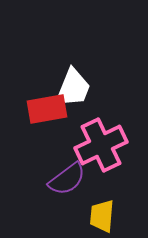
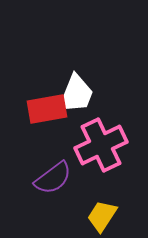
white trapezoid: moved 3 px right, 6 px down
purple semicircle: moved 14 px left, 1 px up
yellow trapezoid: rotated 28 degrees clockwise
